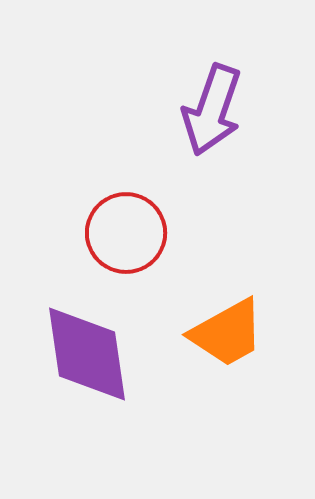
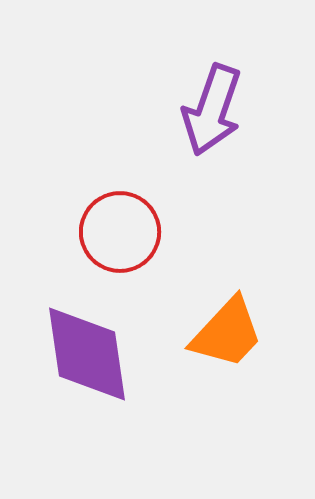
red circle: moved 6 px left, 1 px up
orange trapezoid: rotated 18 degrees counterclockwise
